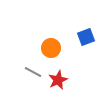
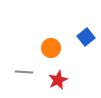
blue square: rotated 18 degrees counterclockwise
gray line: moved 9 px left; rotated 24 degrees counterclockwise
